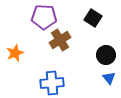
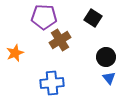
black circle: moved 2 px down
